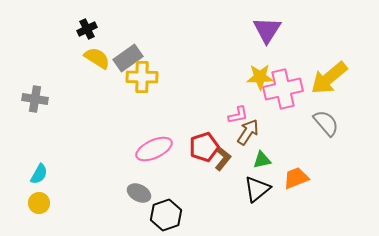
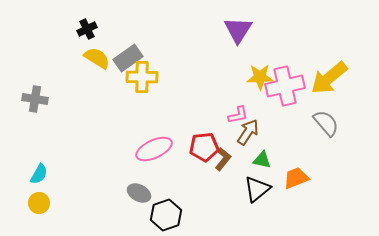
purple triangle: moved 29 px left
pink cross: moved 2 px right, 3 px up
red pentagon: rotated 12 degrees clockwise
green triangle: rotated 24 degrees clockwise
